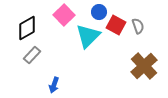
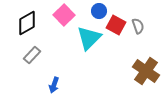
blue circle: moved 1 px up
black diamond: moved 5 px up
cyan triangle: moved 1 px right, 2 px down
brown cross: moved 2 px right, 5 px down; rotated 12 degrees counterclockwise
